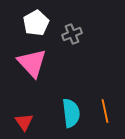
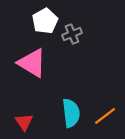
white pentagon: moved 9 px right, 2 px up
pink triangle: rotated 16 degrees counterclockwise
orange line: moved 5 px down; rotated 65 degrees clockwise
